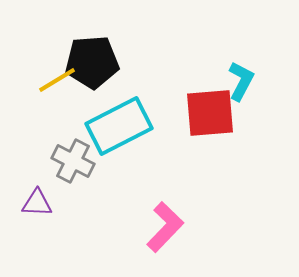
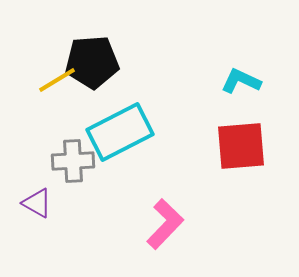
cyan L-shape: rotated 93 degrees counterclockwise
red square: moved 31 px right, 33 px down
cyan rectangle: moved 1 px right, 6 px down
gray cross: rotated 30 degrees counterclockwise
purple triangle: rotated 28 degrees clockwise
pink L-shape: moved 3 px up
